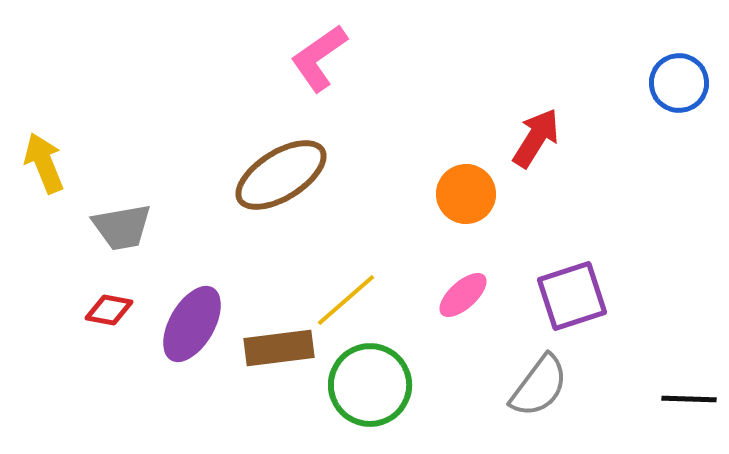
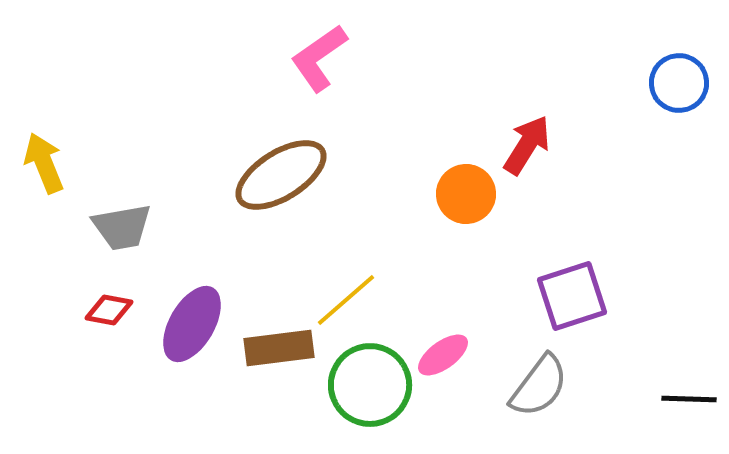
red arrow: moved 9 px left, 7 px down
pink ellipse: moved 20 px left, 60 px down; rotated 6 degrees clockwise
